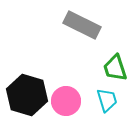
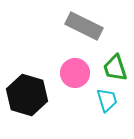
gray rectangle: moved 2 px right, 1 px down
pink circle: moved 9 px right, 28 px up
